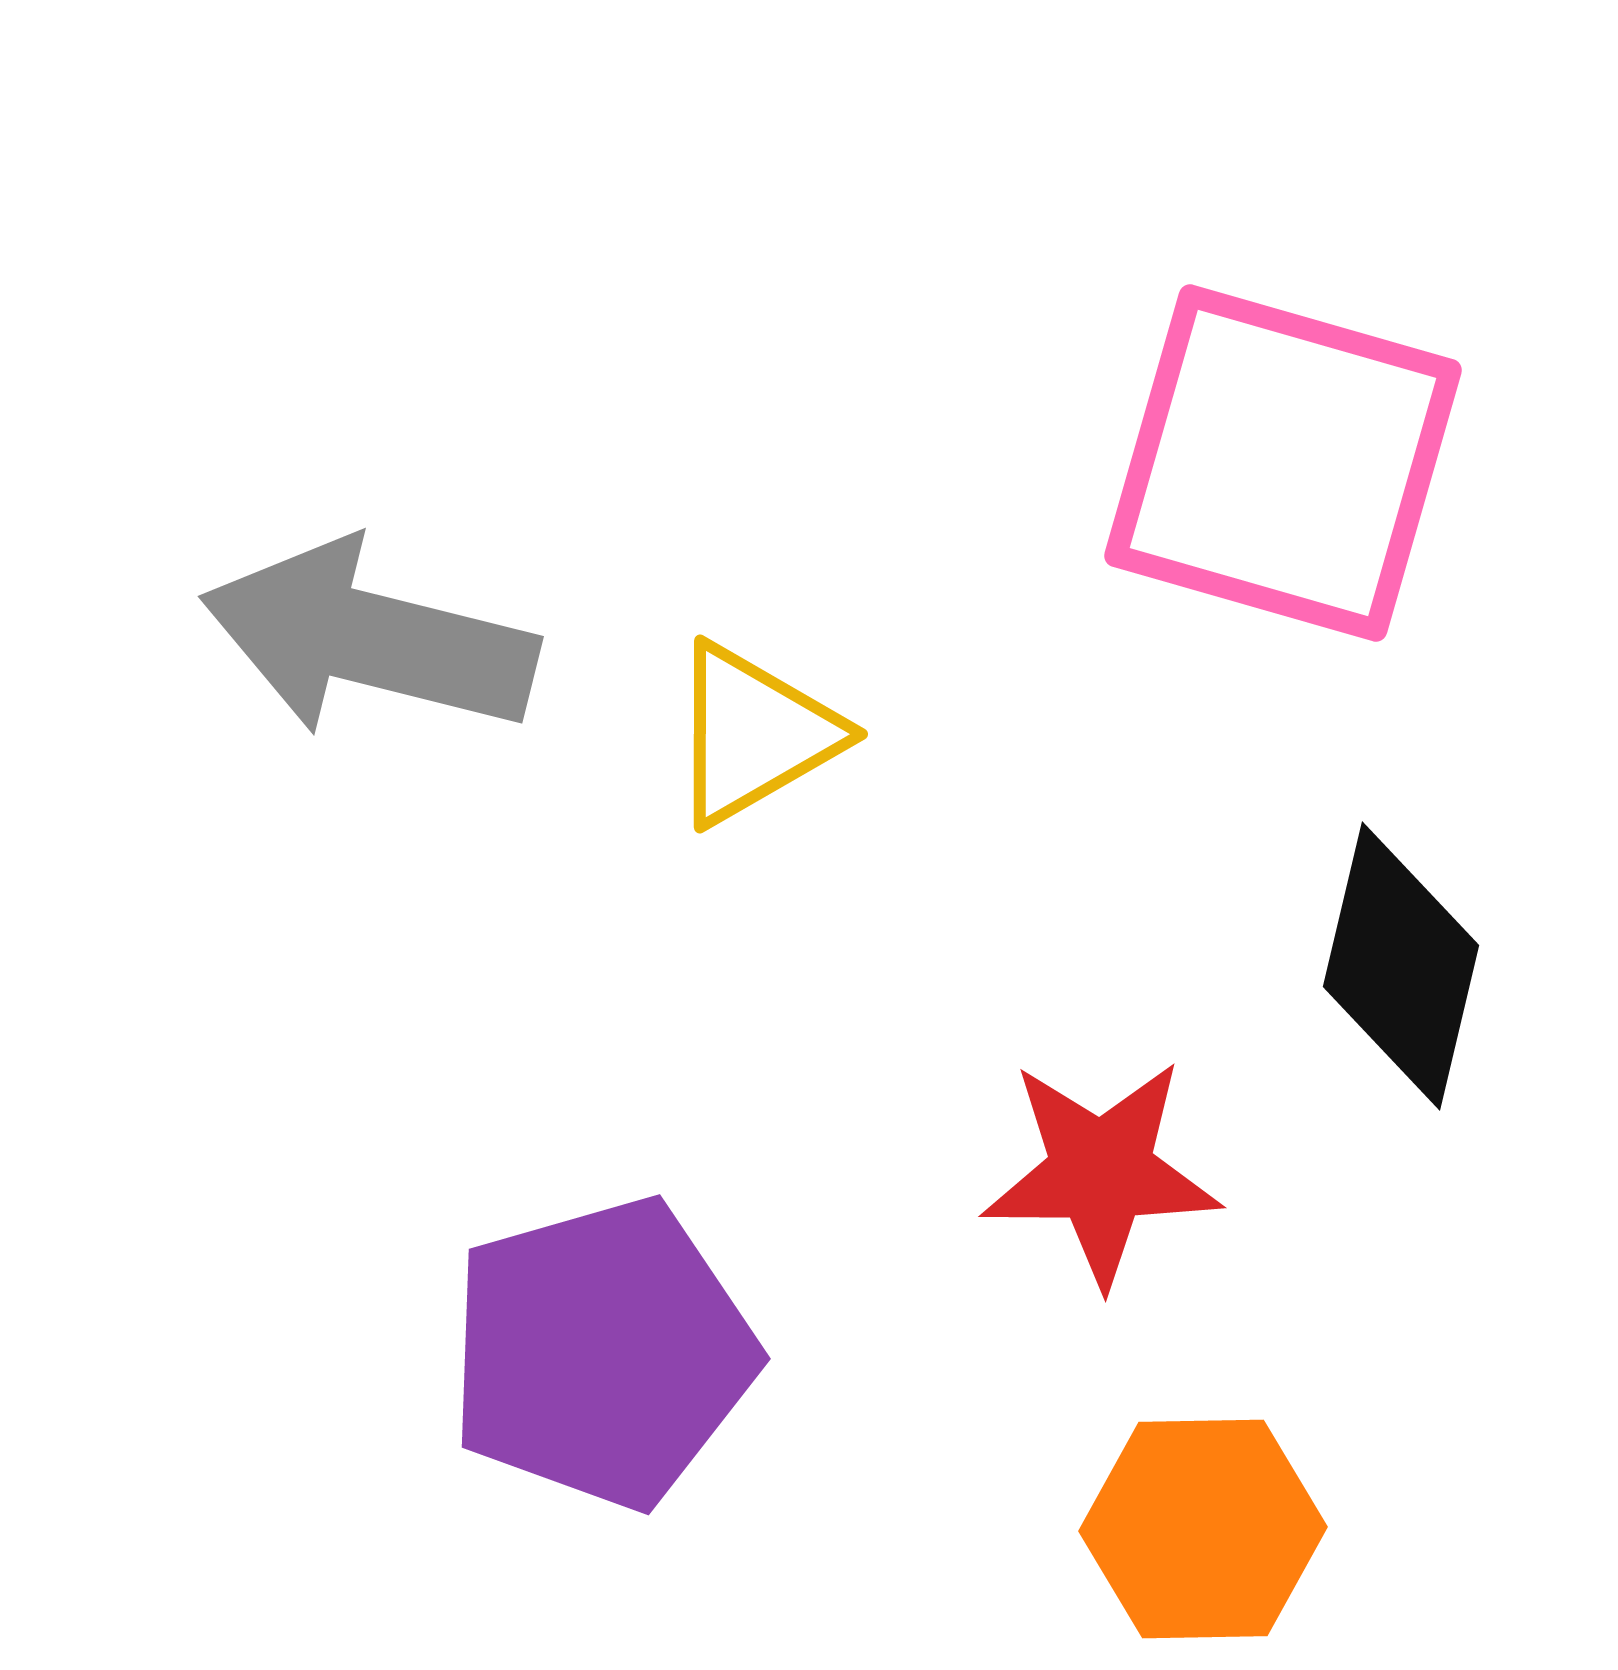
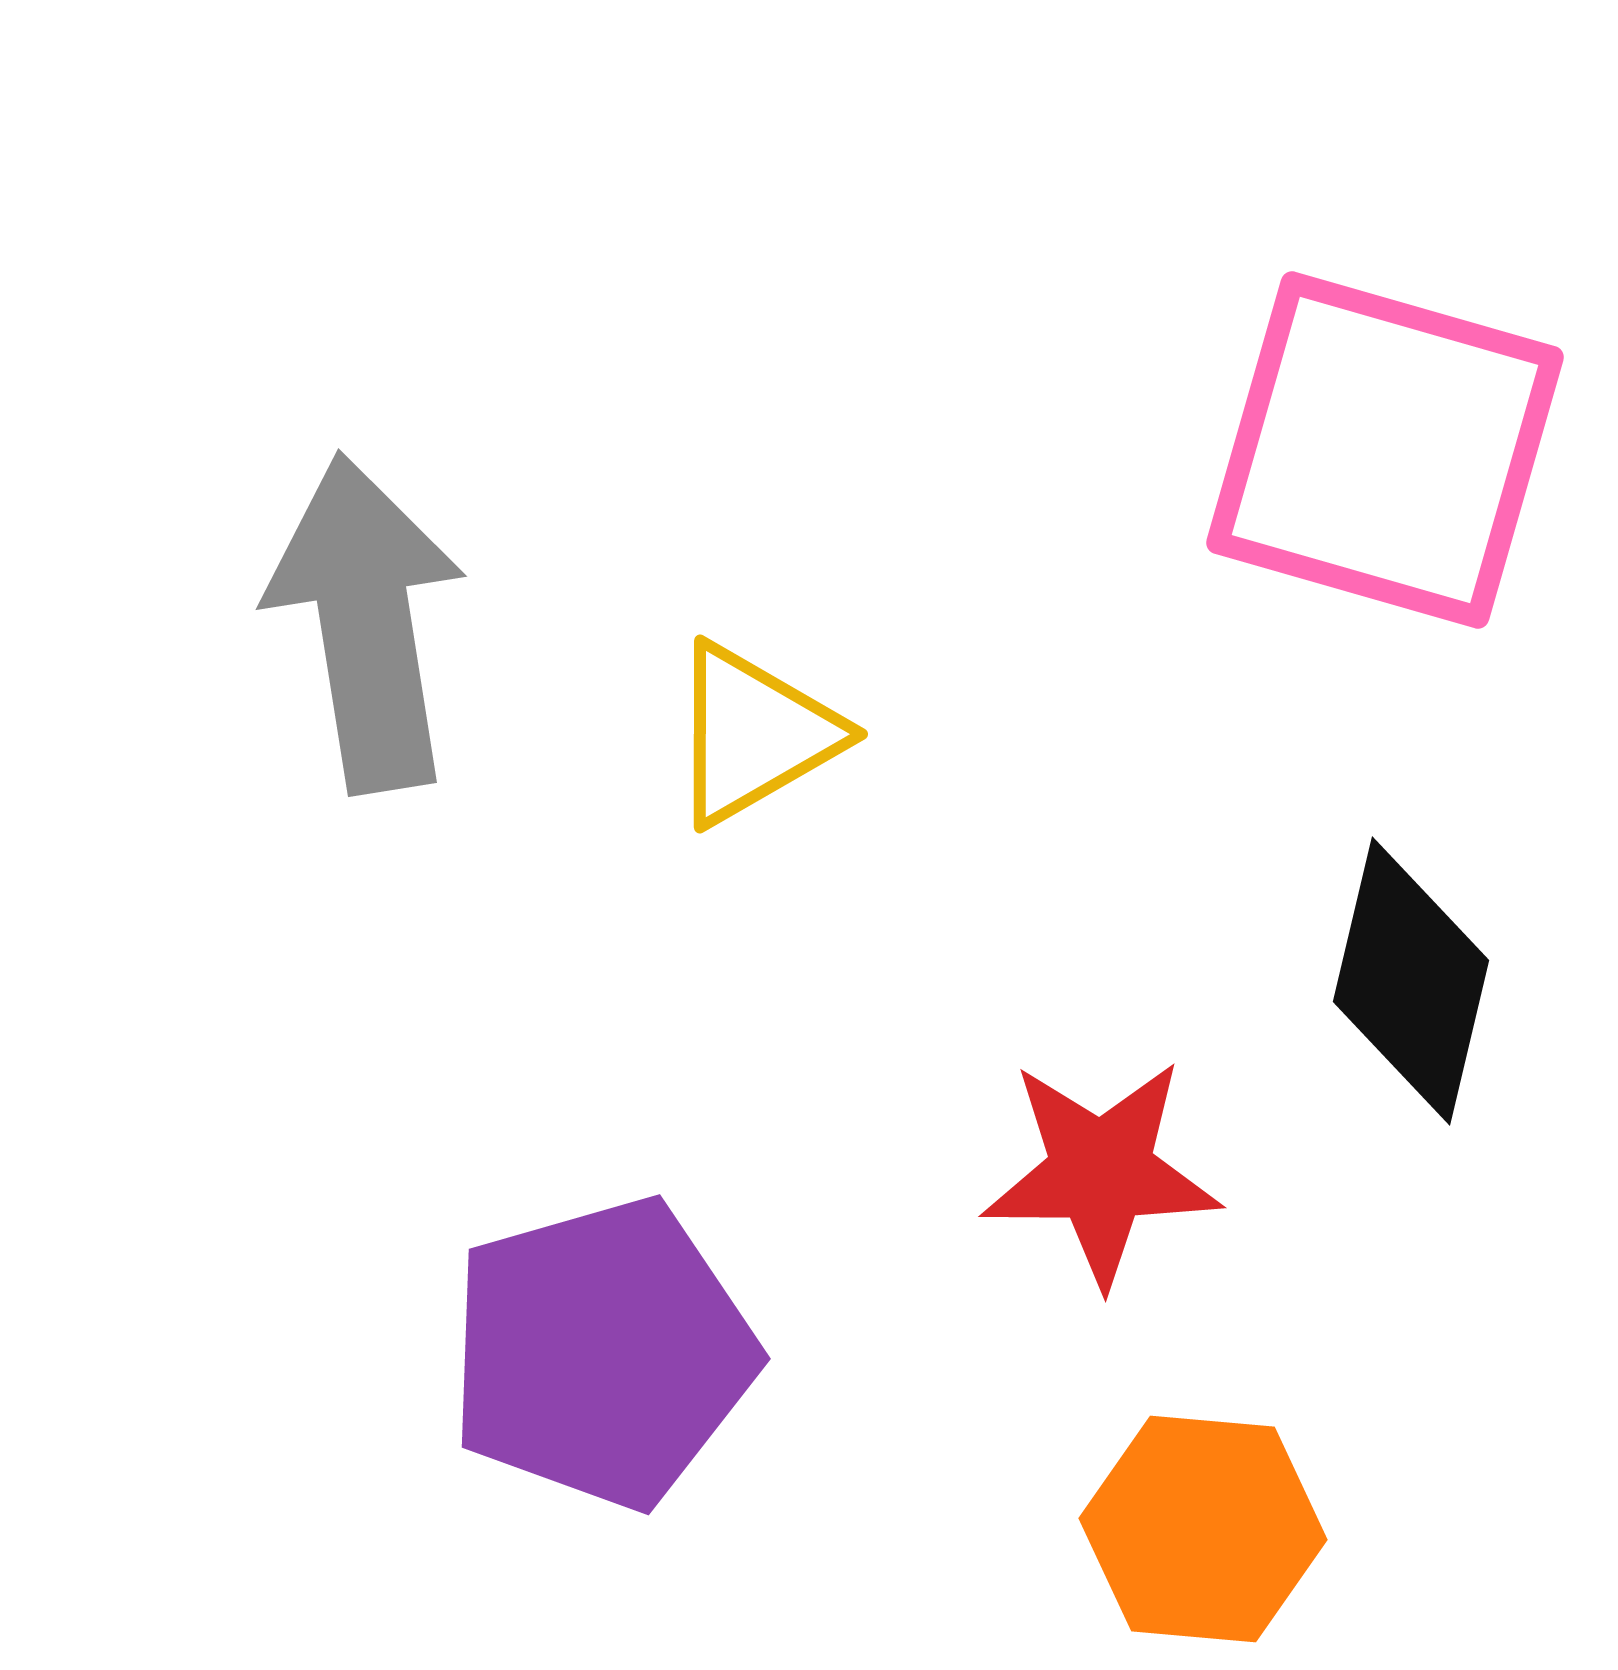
pink square: moved 102 px right, 13 px up
gray arrow: moved 3 px left, 16 px up; rotated 67 degrees clockwise
black diamond: moved 10 px right, 15 px down
orange hexagon: rotated 6 degrees clockwise
